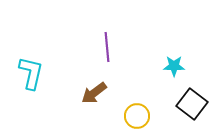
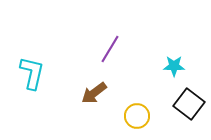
purple line: moved 3 px right, 2 px down; rotated 36 degrees clockwise
cyan L-shape: moved 1 px right
black square: moved 3 px left
